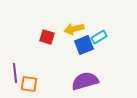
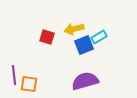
purple line: moved 1 px left, 2 px down
